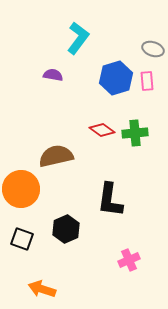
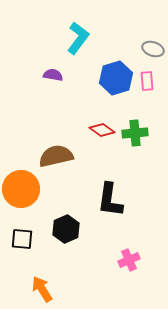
black square: rotated 15 degrees counterclockwise
orange arrow: rotated 40 degrees clockwise
